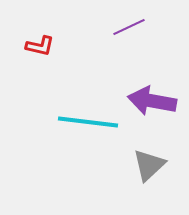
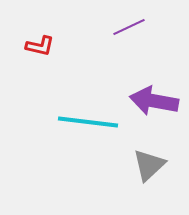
purple arrow: moved 2 px right
